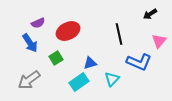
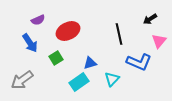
black arrow: moved 5 px down
purple semicircle: moved 3 px up
gray arrow: moved 7 px left
